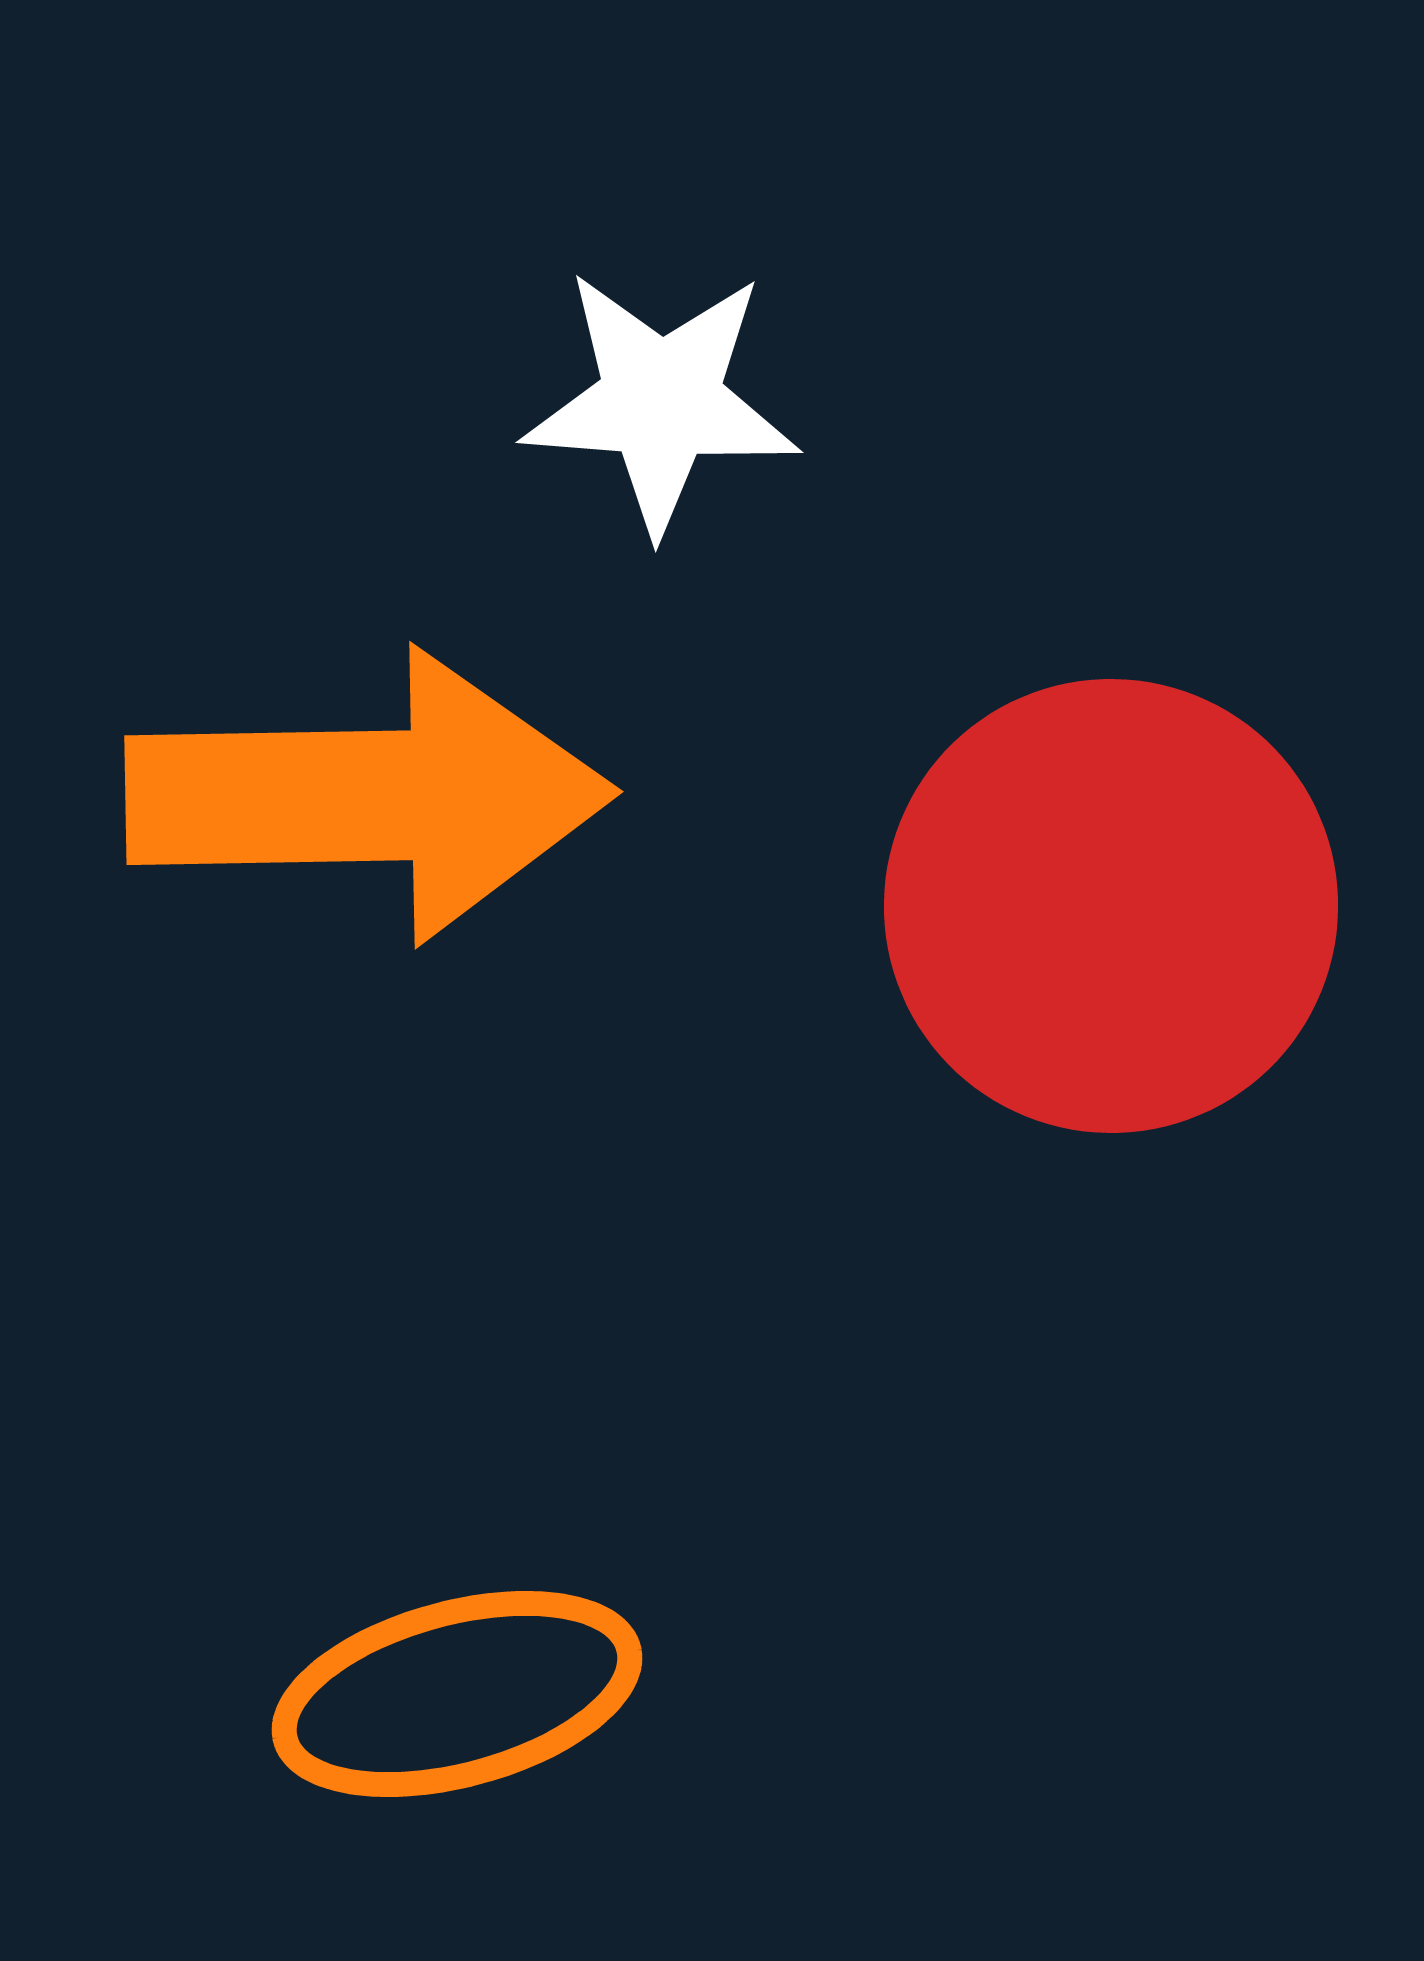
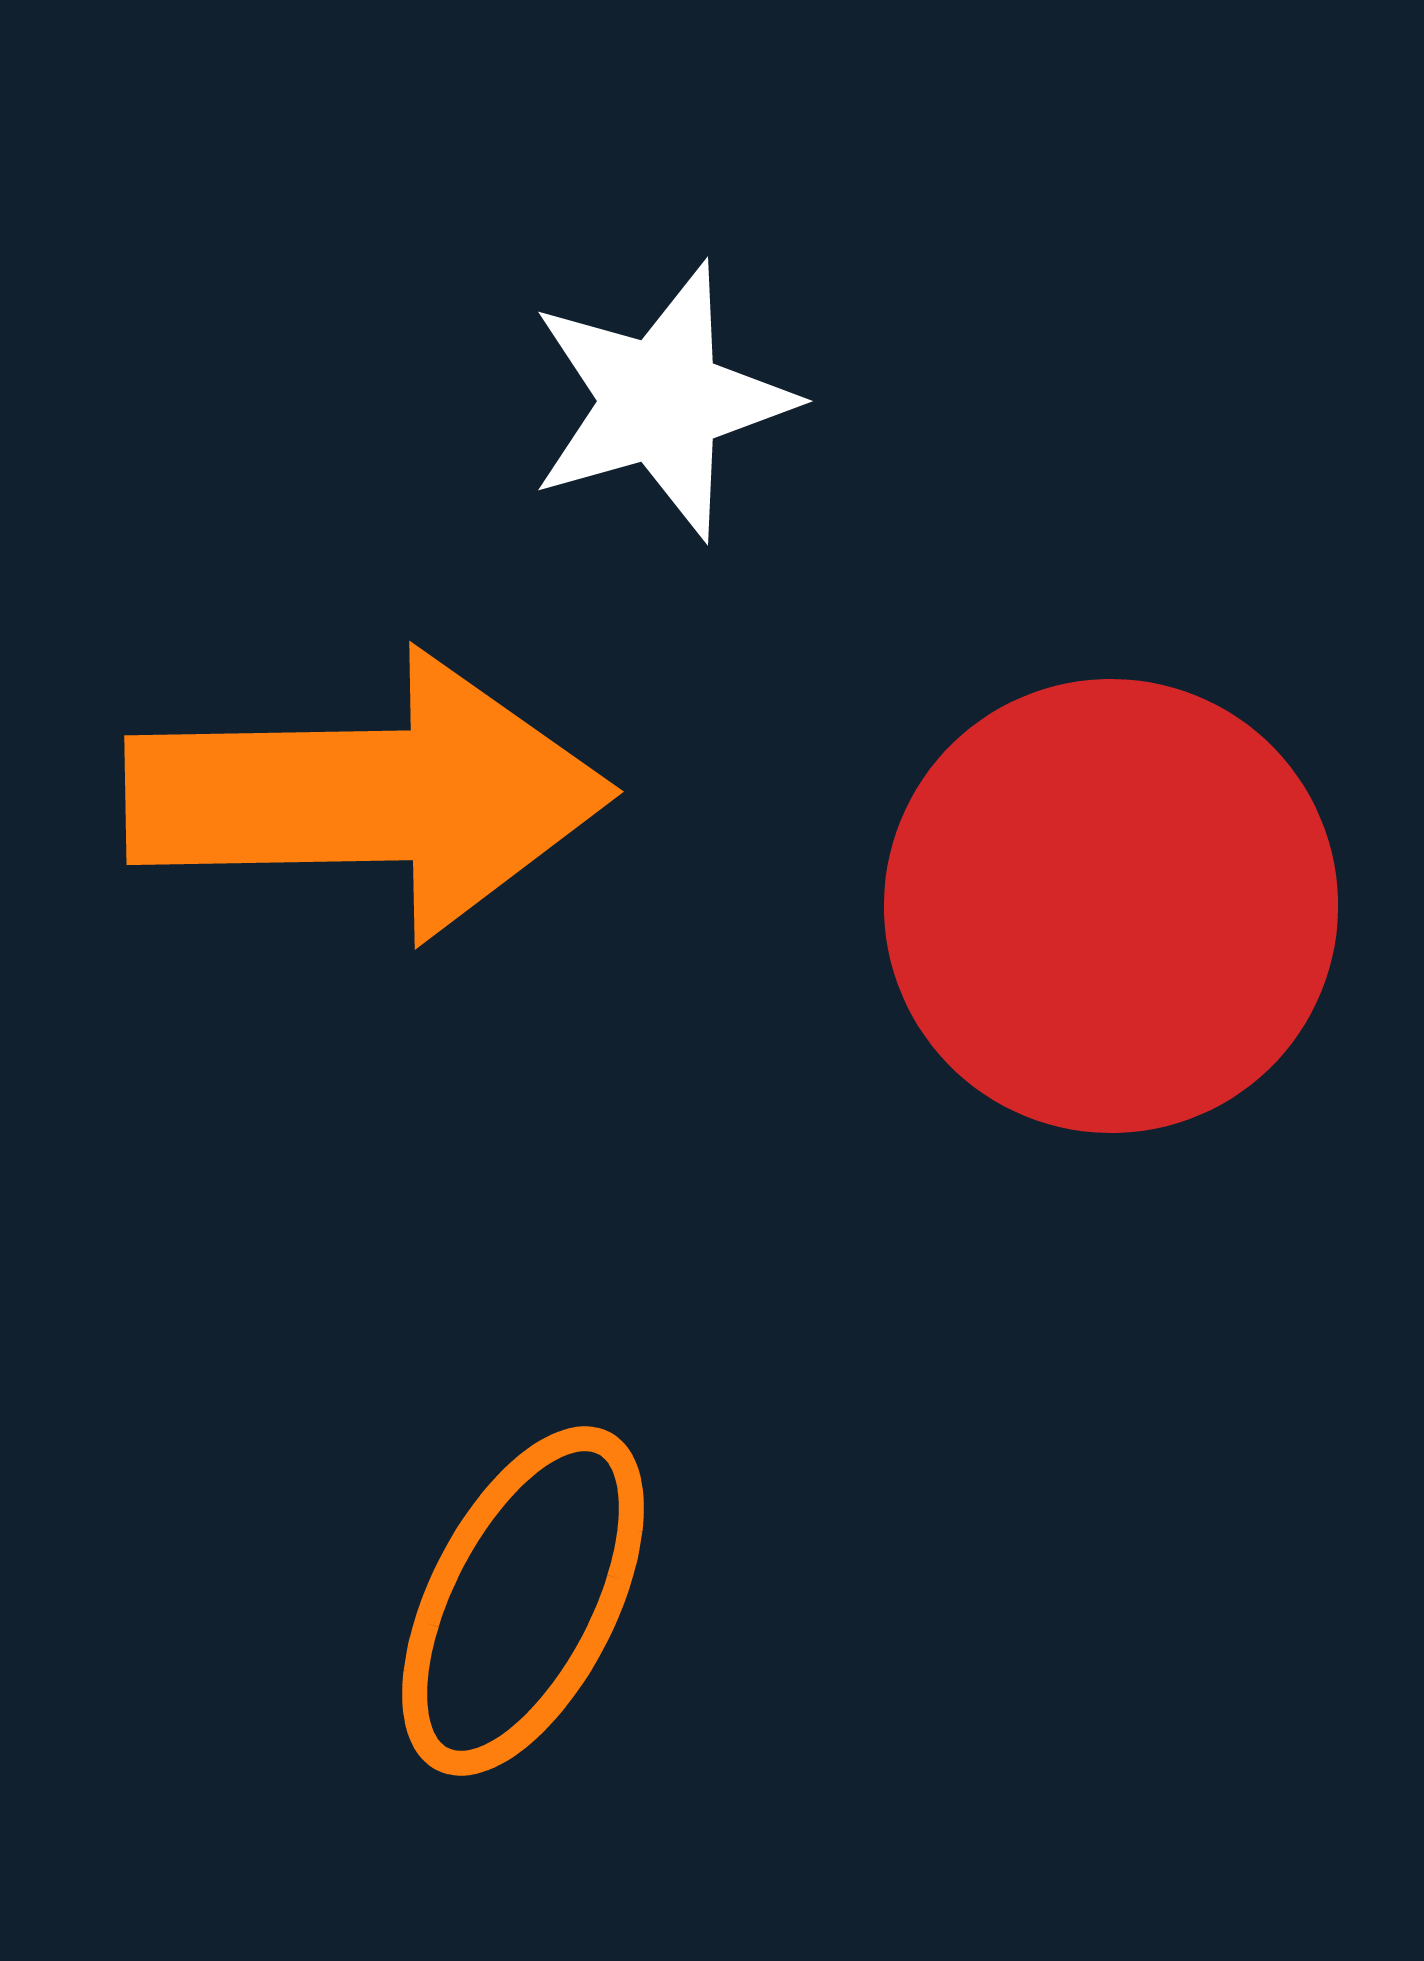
white star: rotated 20 degrees counterclockwise
orange ellipse: moved 66 px right, 93 px up; rotated 48 degrees counterclockwise
